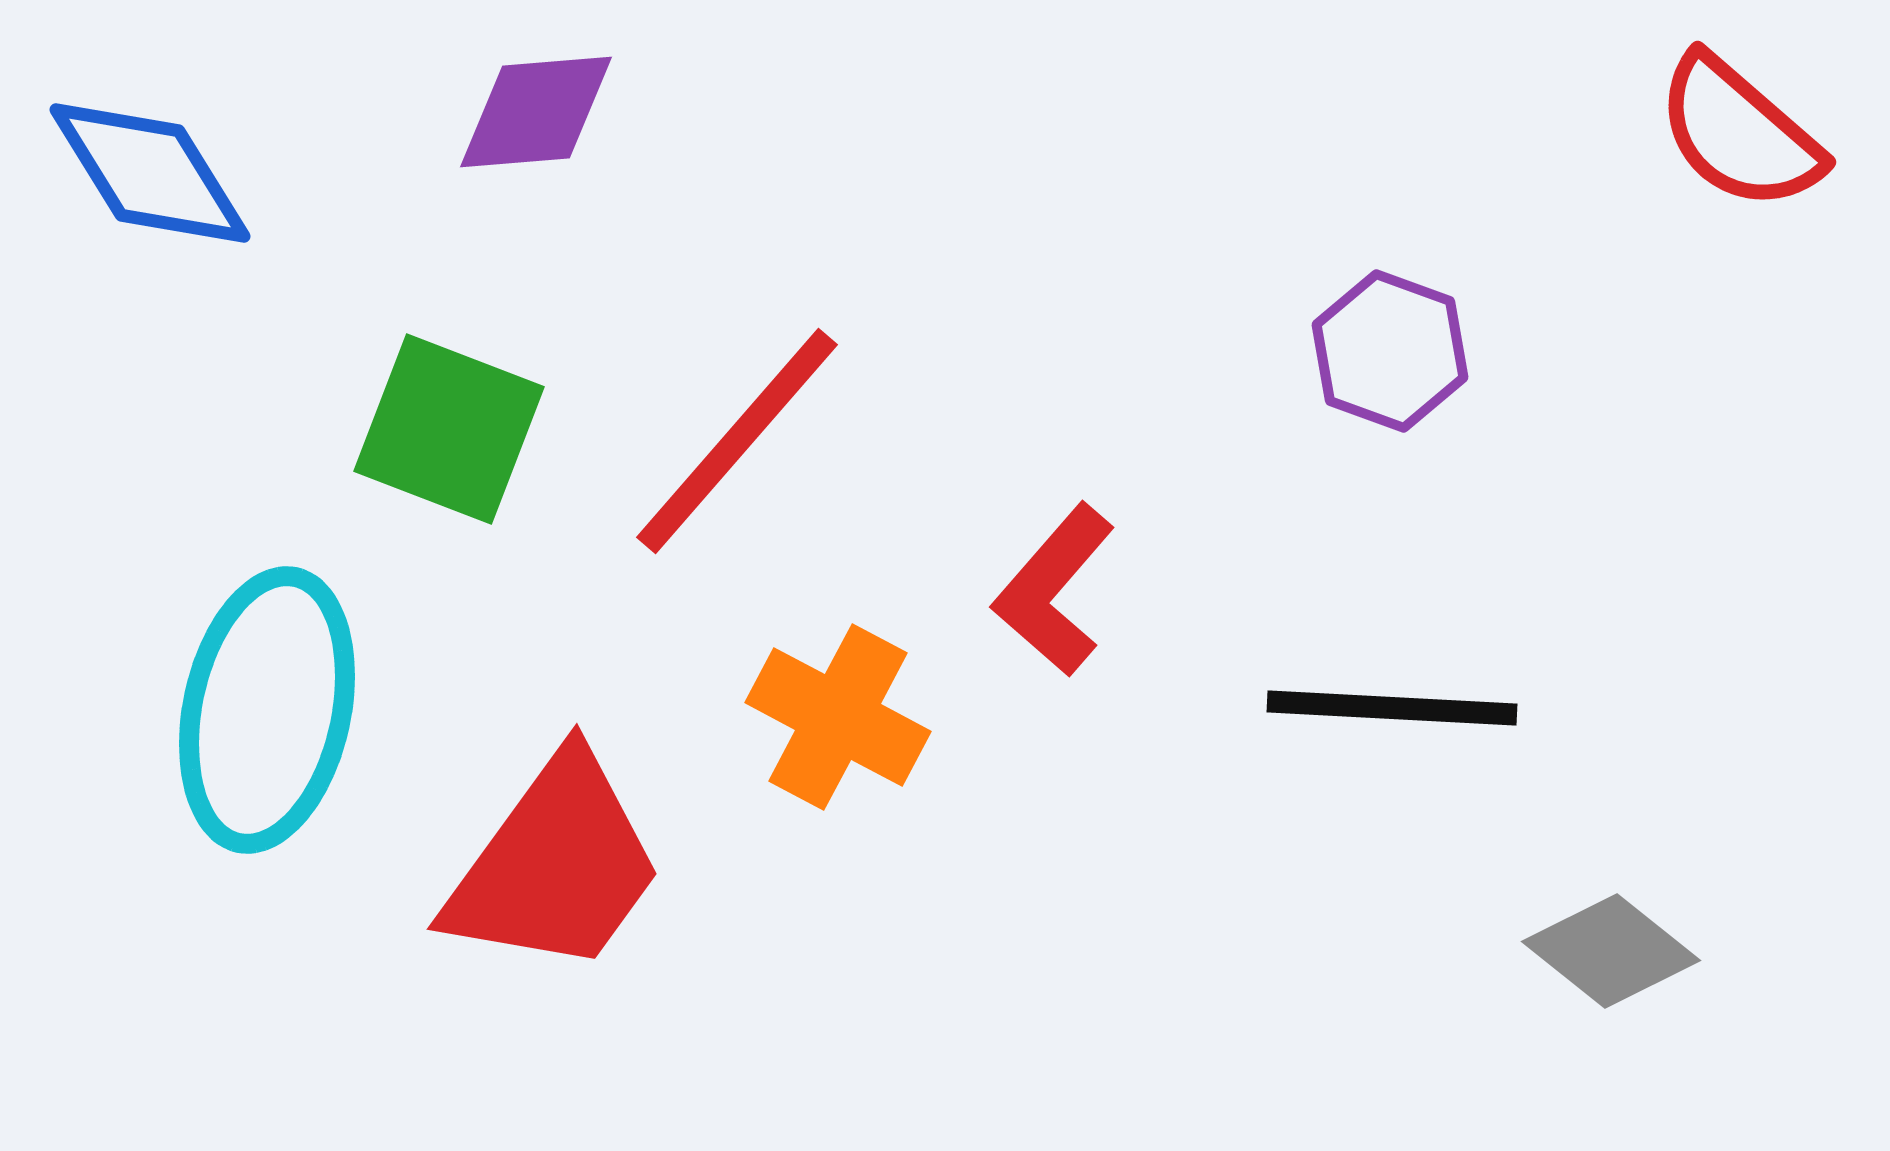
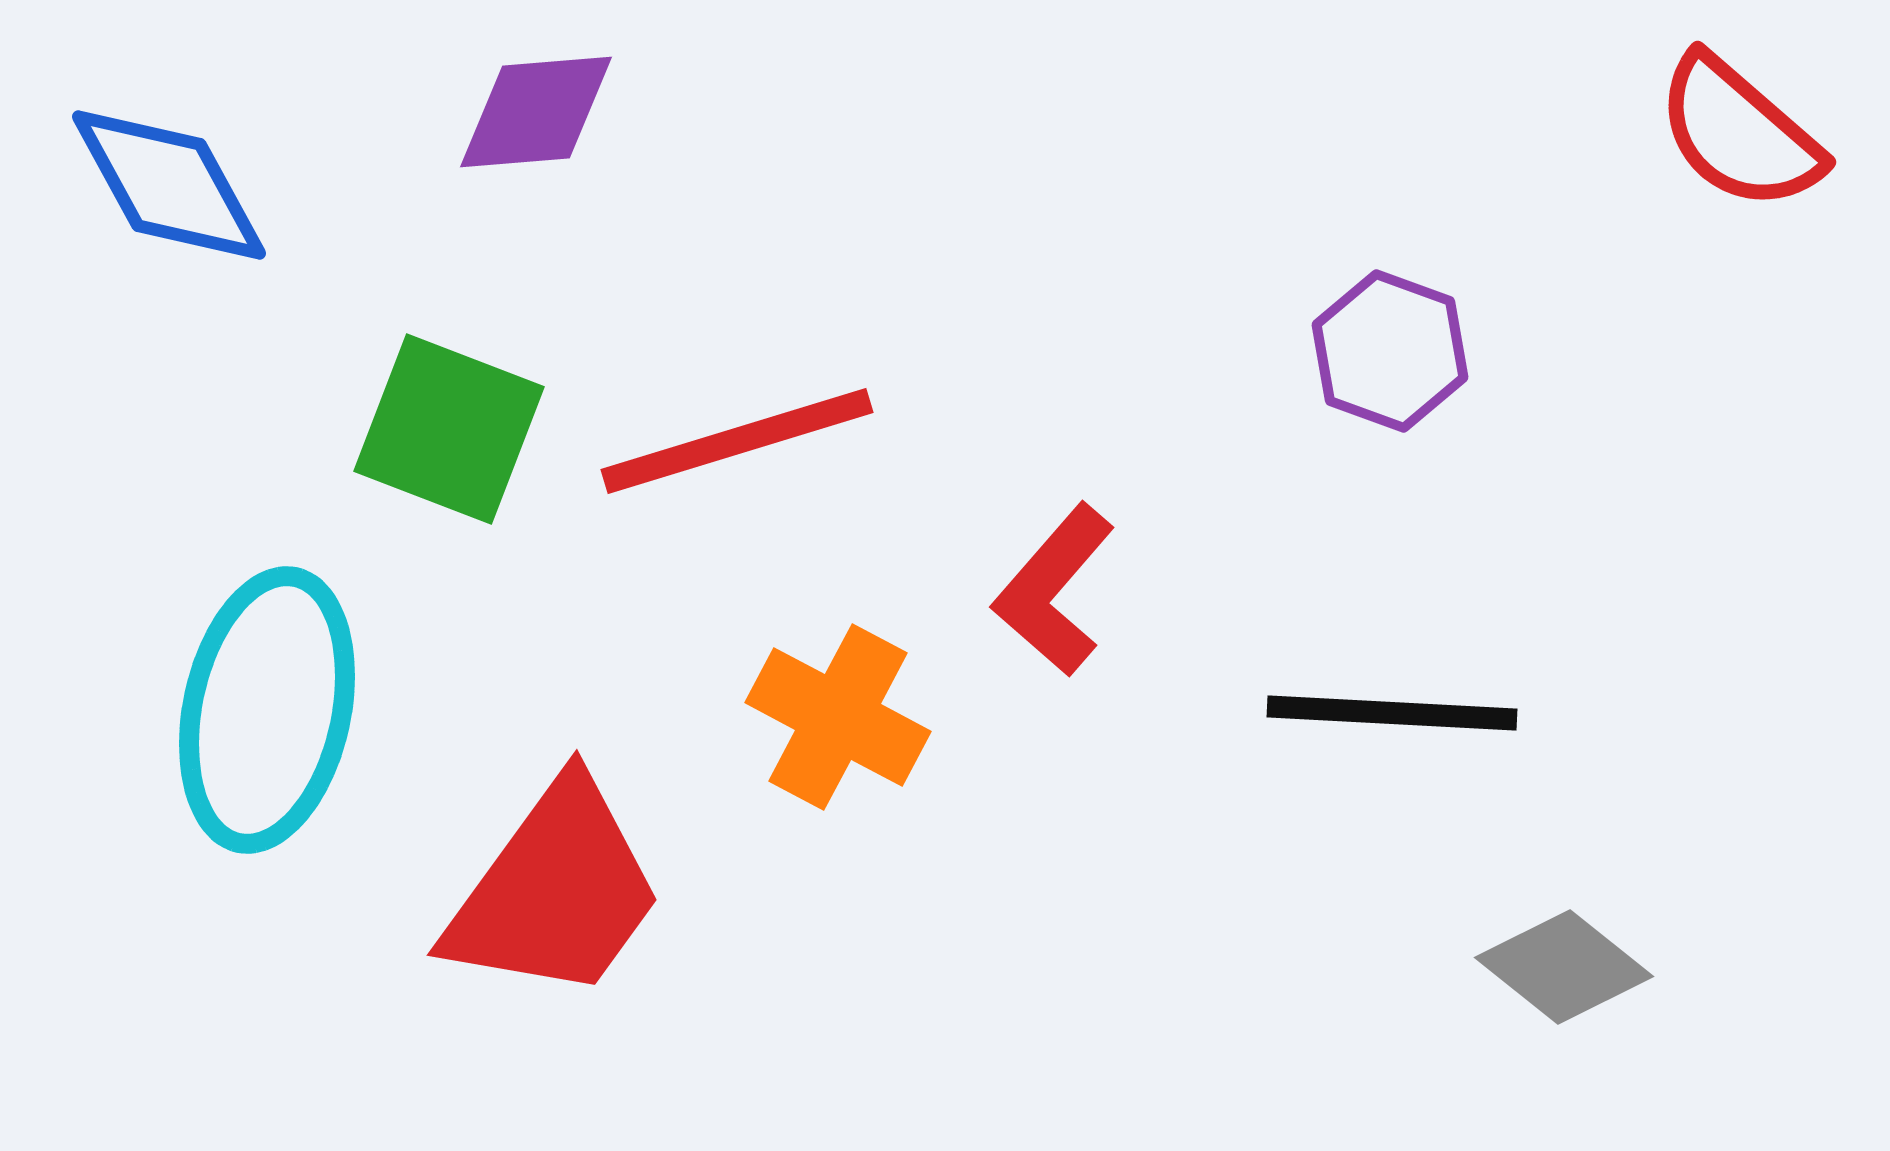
blue diamond: moved 19 px right, 12 px down; rotated 3 degrees clockwise
red line: rotated 32 degrees clockwise
black line: moved 5 px down
red trapezoid: moved 26 px down
gray diamond: moved 47 px left, 16 px down
